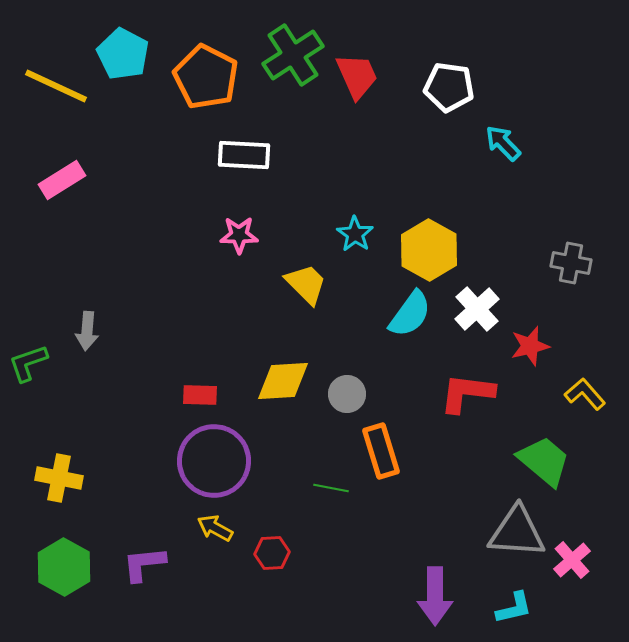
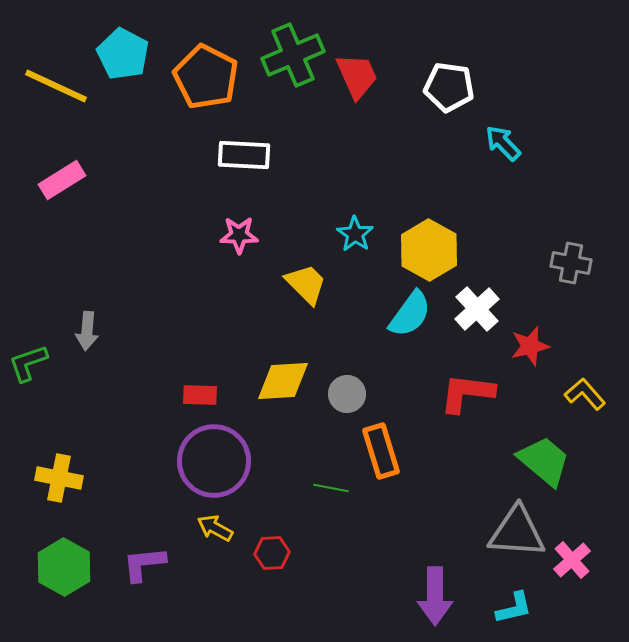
green cross: rotated 10 degrees clockwise
